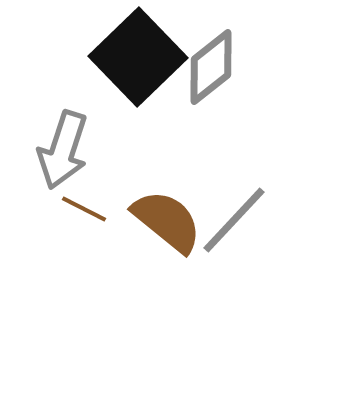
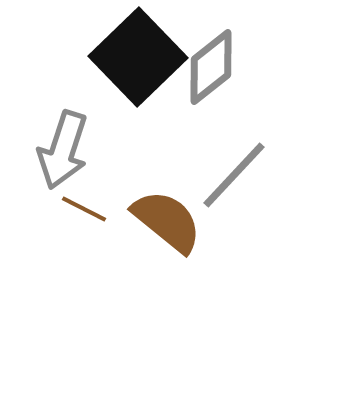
gray line: moved 45 px up
